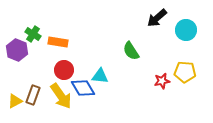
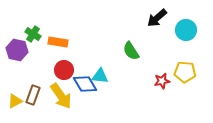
purple hexagon: rotated 10 degrees counterclockwise
blue diamond: moved 2 px right, 4 px up
